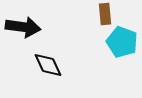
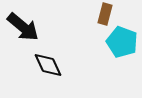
brown rectangle: rotated 20 degrees clockwise
black arrow: rotated 32 degrees clockwise
